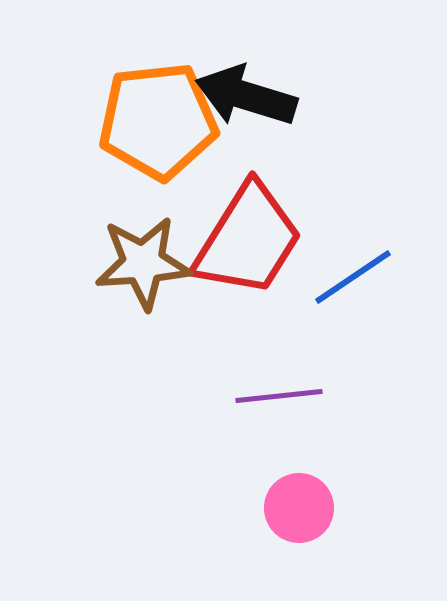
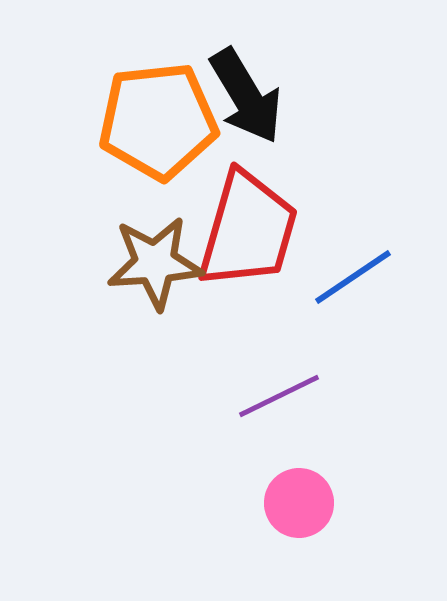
black arrow: rotated 138 degrees counterclockwise
red trapezoid: moved 10 px up; rotated 16 degrees counterclockwise
brown star: moved 12 px right
purple line: rotated 20 degrees counterclockwise
pink circle: moved 5 px up
